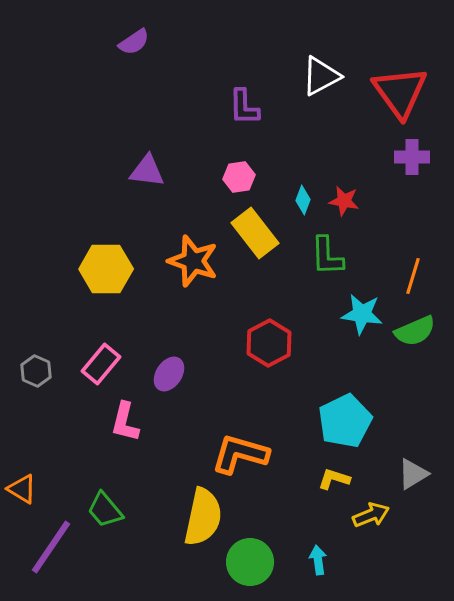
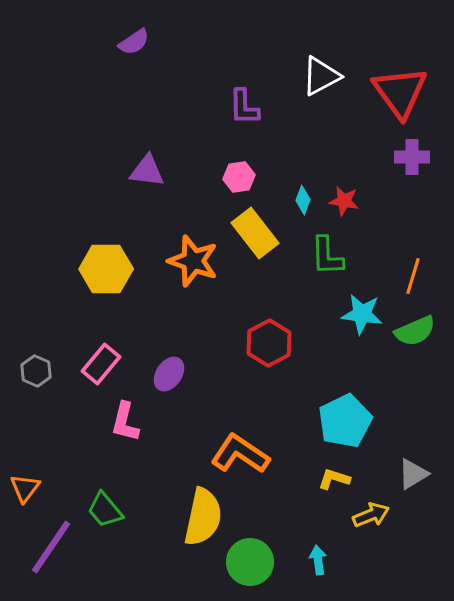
orange L-shape: rotated 18 degrees clockwise
orange triangle: moved 3 px right, 1 px up; rotated 36 degrees clockwise
